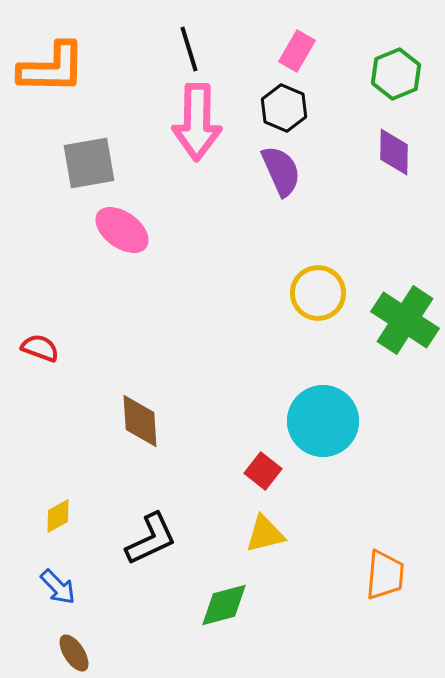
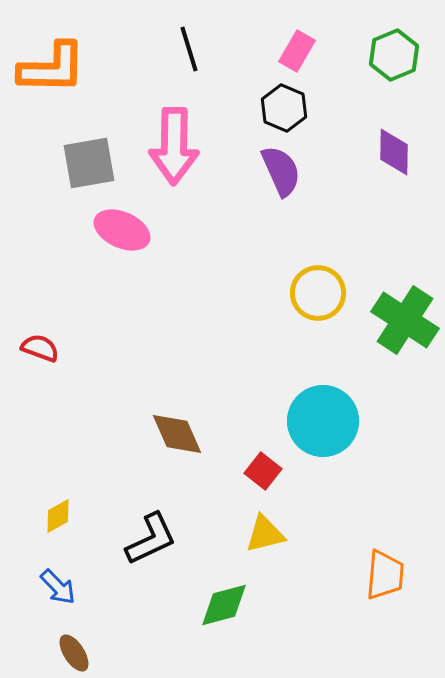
green hexagon: moved 2 px left, 19 px up
pink arrow: moved 23 px left, 24 px down
pink ellipse: rotated 12 degrees counterclockwise
brown diamond: moved 37 px right, 13 px down; rotated 20 degrees counterclockwise
